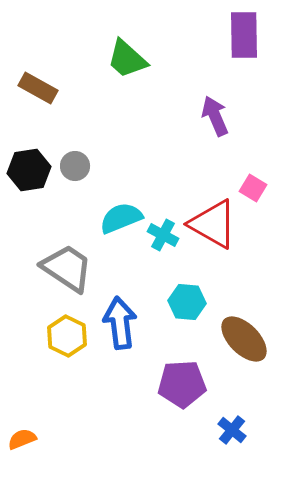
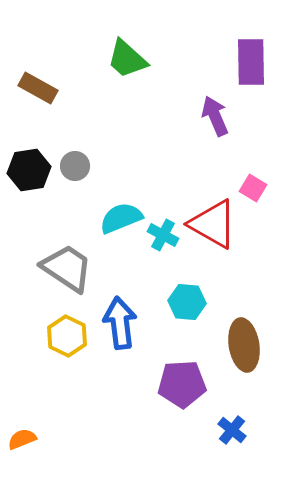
purple rectangle: moved 7 px right, 27 px down
brown ellipse: moved 6 px down; rotated 36 degrees clockwise
